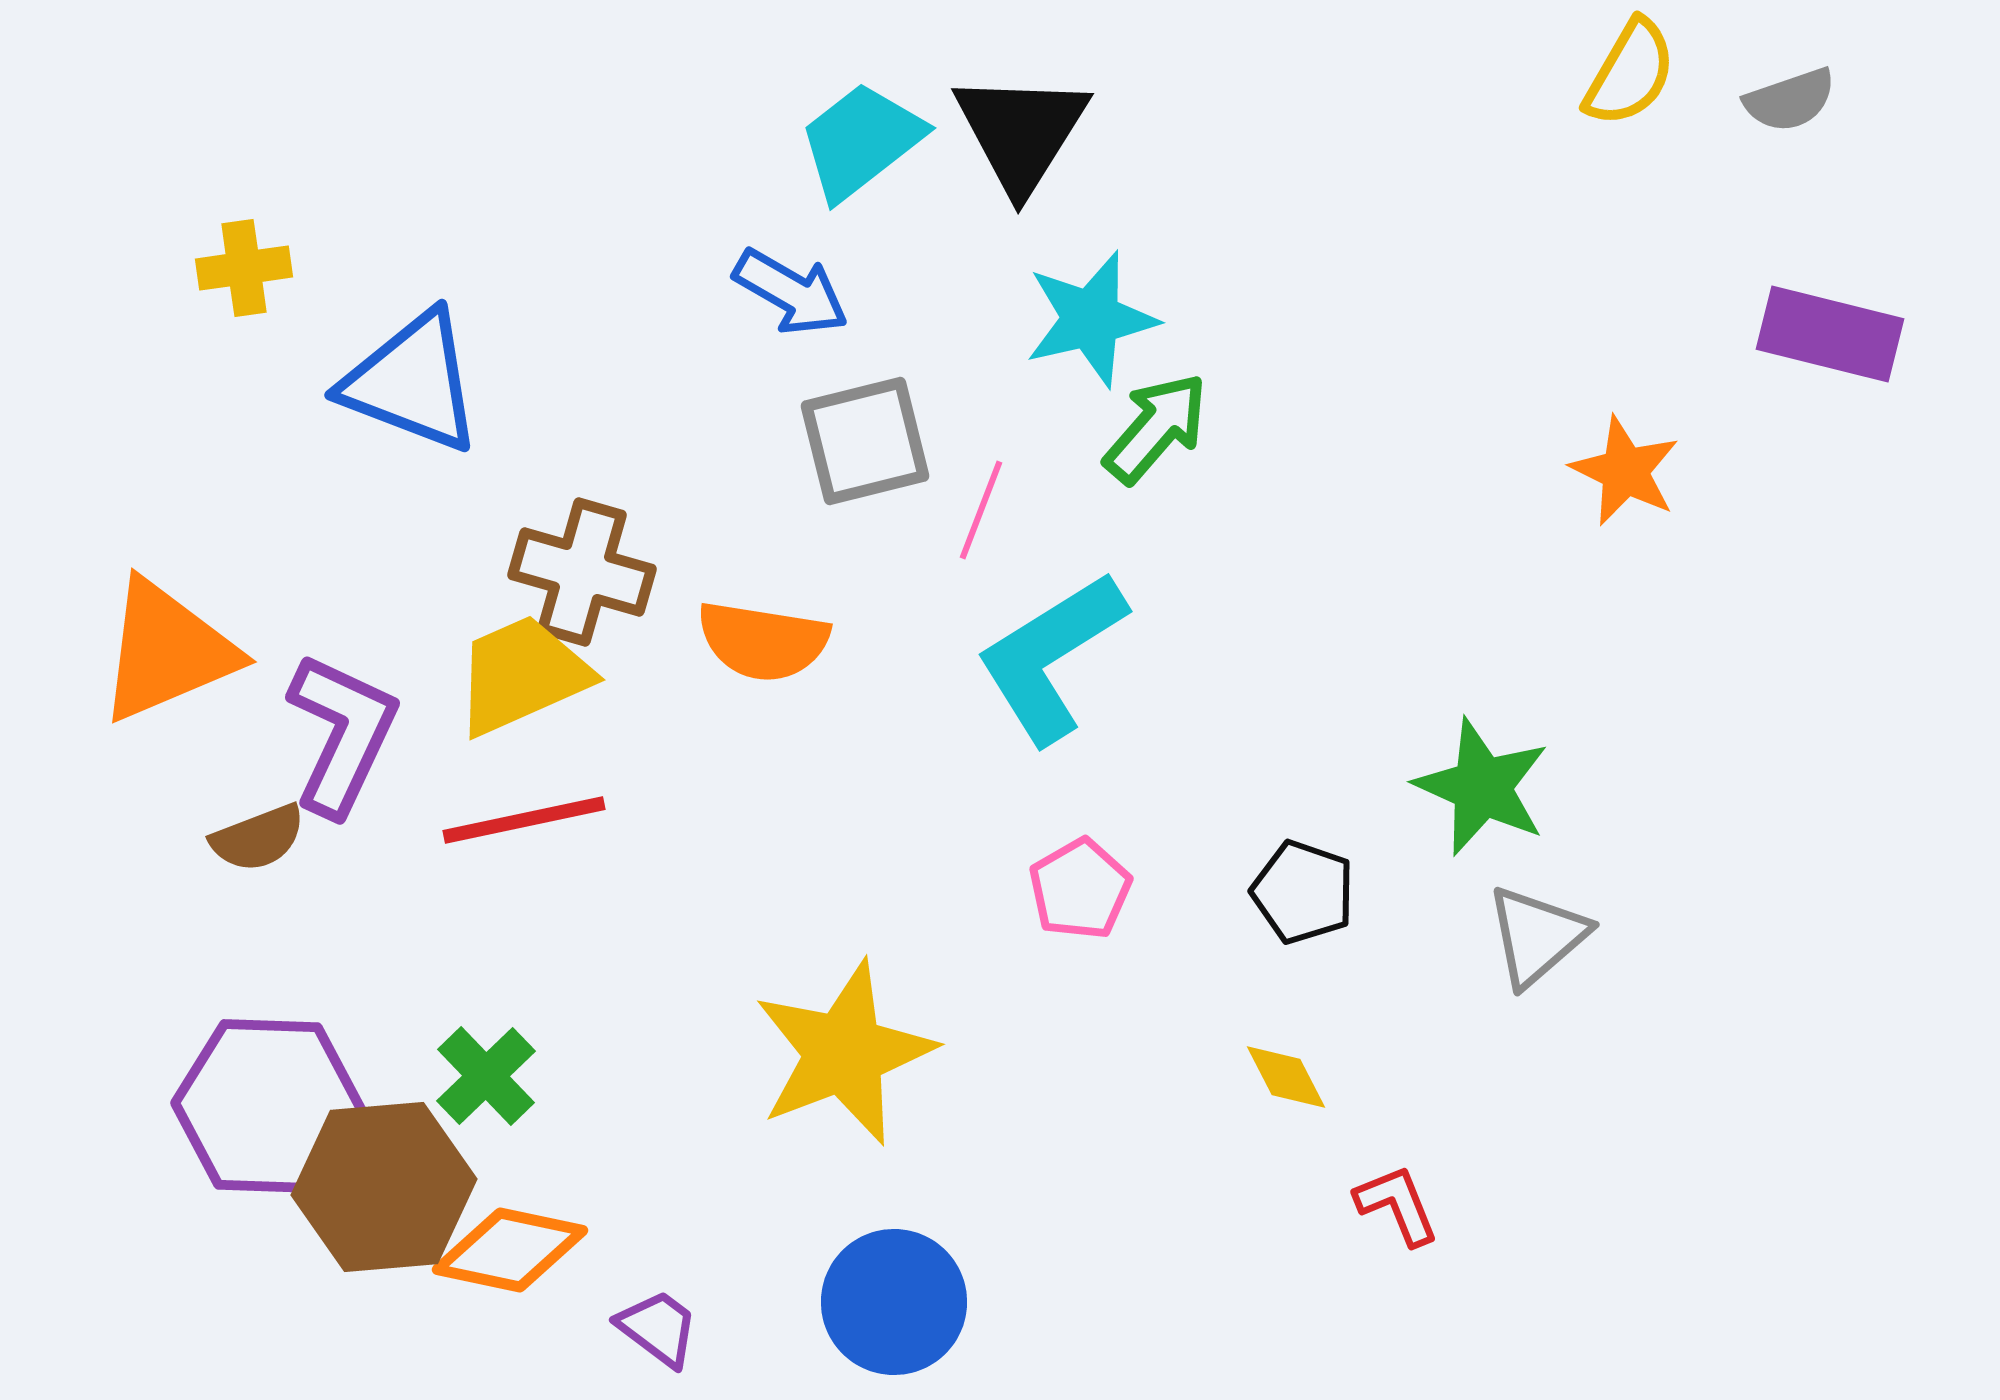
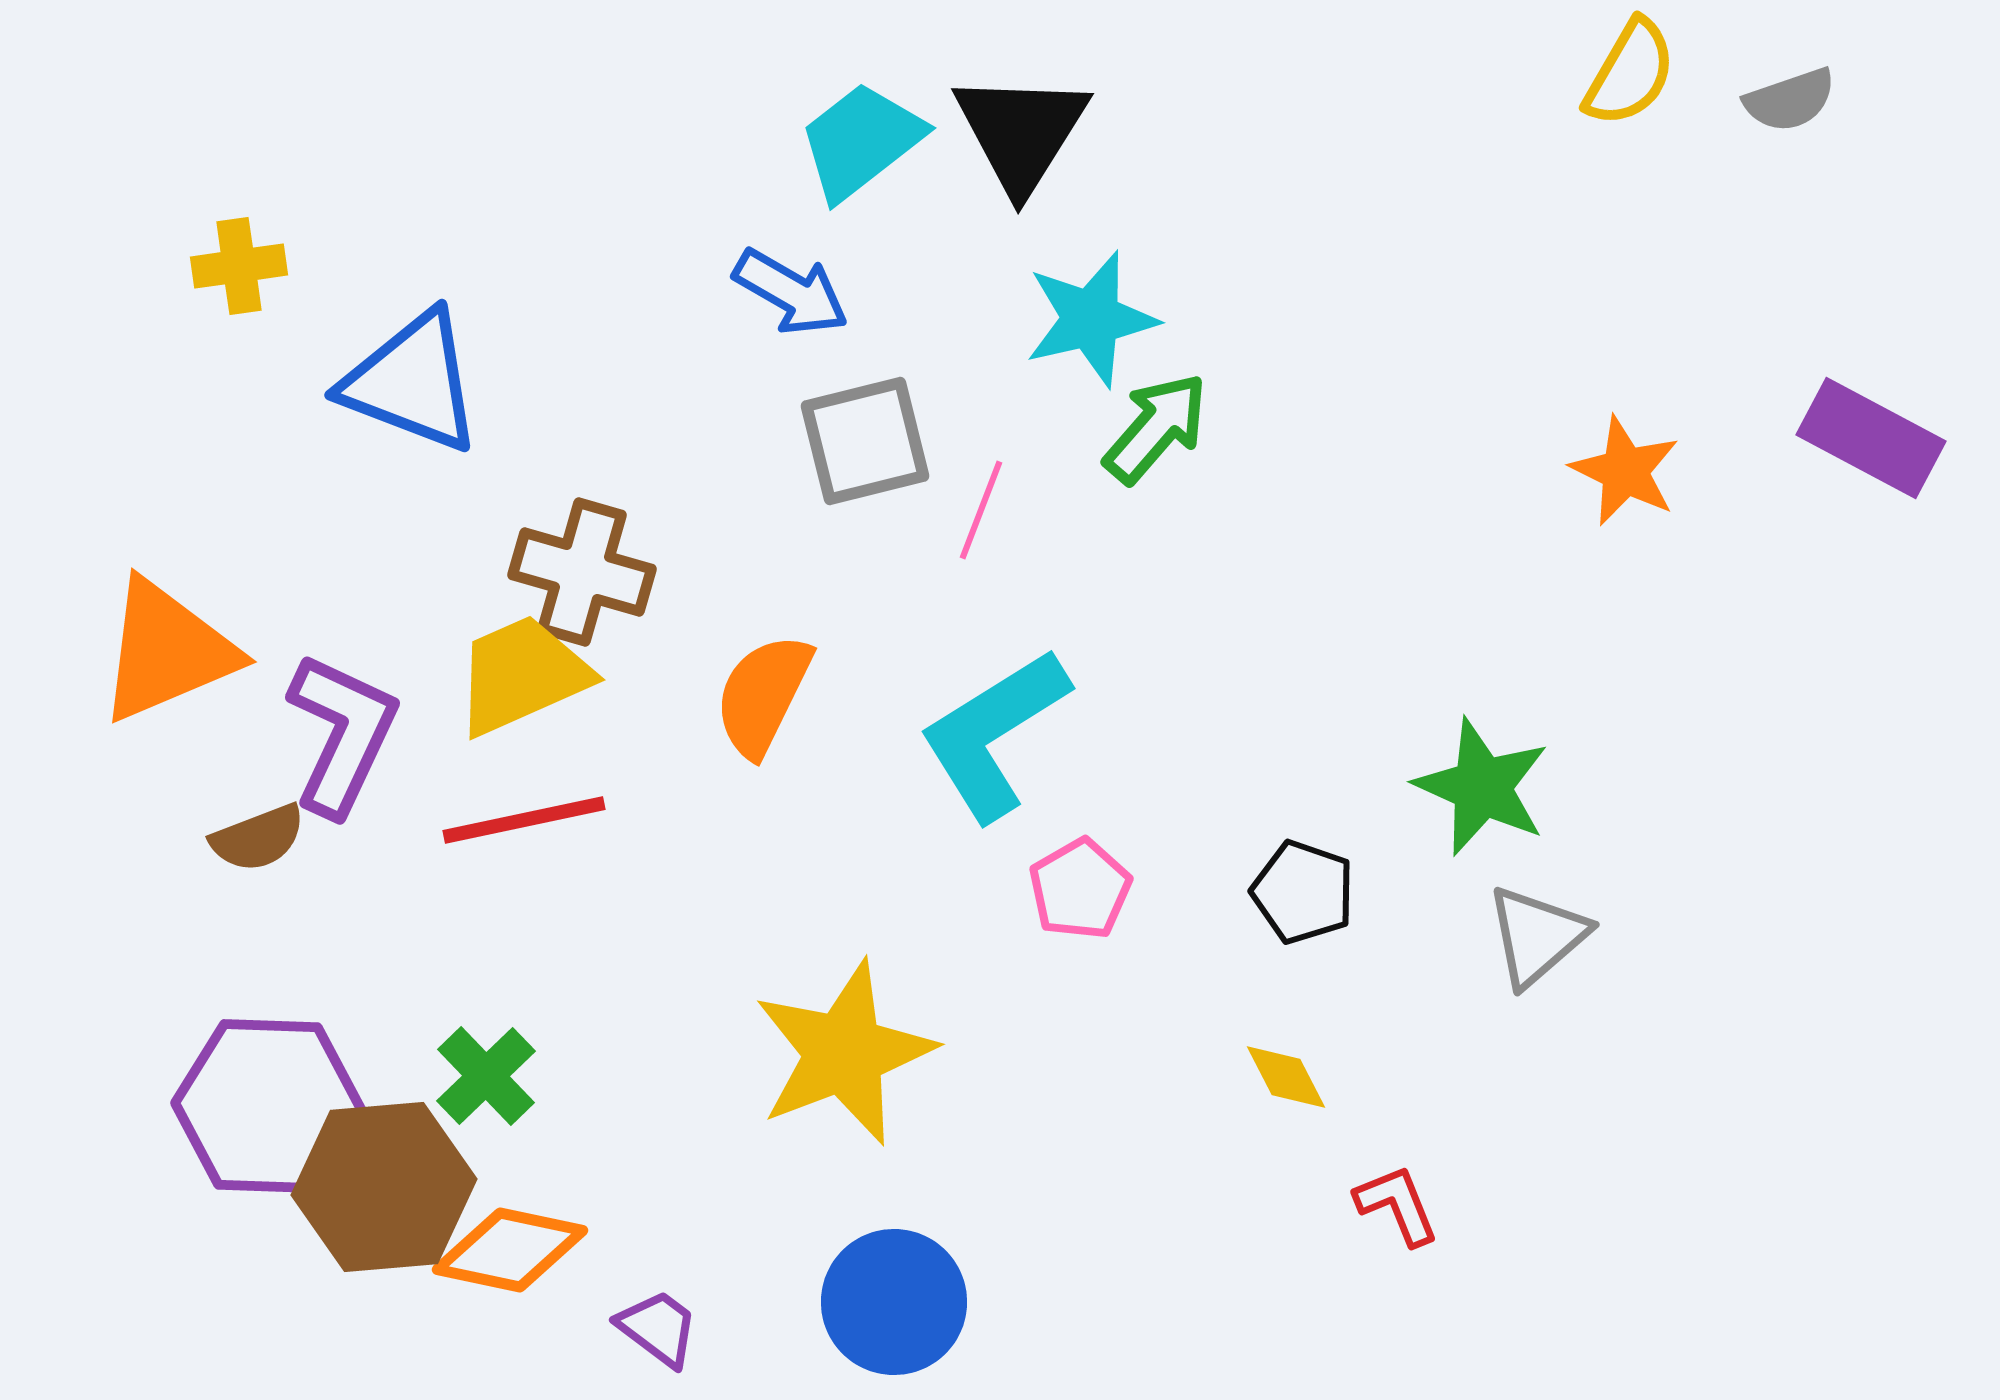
yellow cross: moved 5 px left, 2 px up
purple rectangle: moved 41 px right, 104 px down; rotated 14 degrees clockwise
orange semicircle: moved 54 px down; rotated 107 degrees clockwise
cyan L-shape: moved 57 px left, 77 px down
